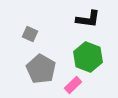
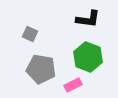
gray pentagon: rotated 20 degrees counterclockwise
pink rectangle: rotated 18 degrees clockwise
